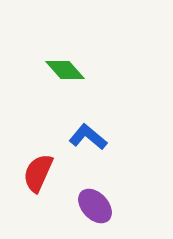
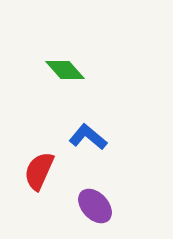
red semicircle: moved 1 px right, 2 px up
